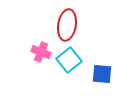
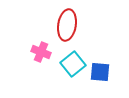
cyan square: moved 4 px right, 4 px down
blue square: moved 2 px left, 2 px up
